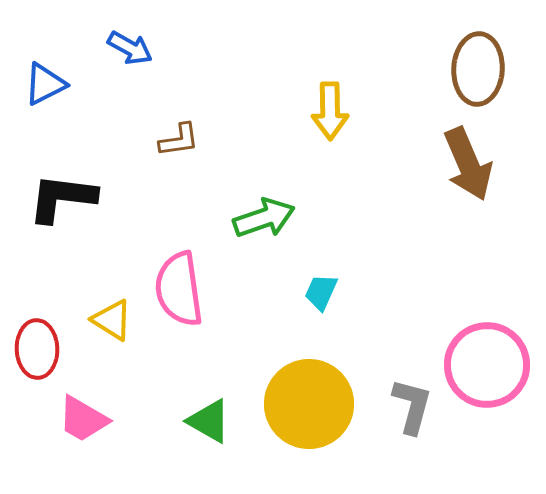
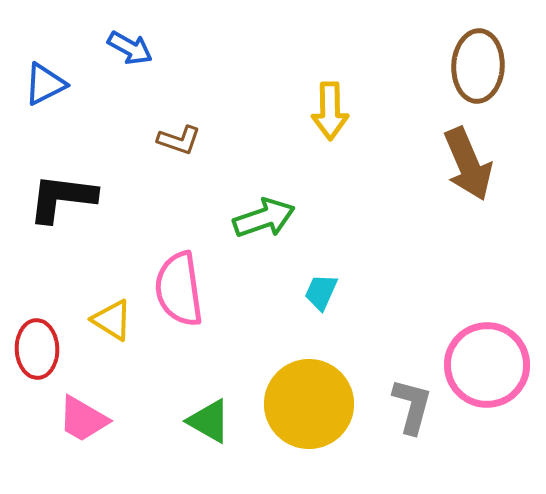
brown ellipse: moved 3 px up
brown L-shape: rotated 27 degrees clockwise
